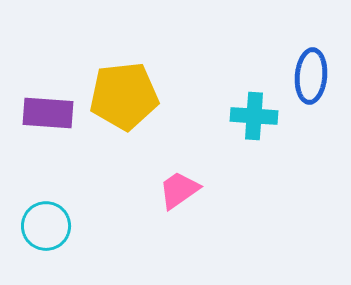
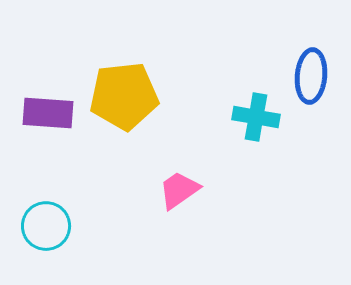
cyan cross: moved 2 px right, 1 px down; rotated 6 degrees clockwise
